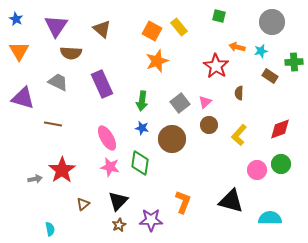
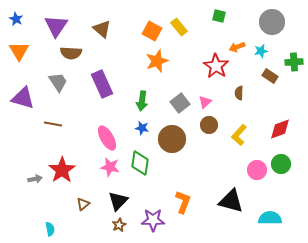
orange arrow at (237, 47): rotated 35 degrees counterclockwise
gray trapezoid at (58, 82): rotated 30 degrees clockwise
purple star at (151, 220): moved 2 px right
